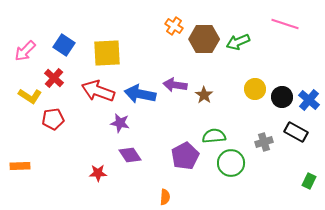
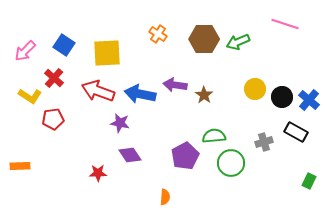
orange cross: moved 16 px left, 8 px down
